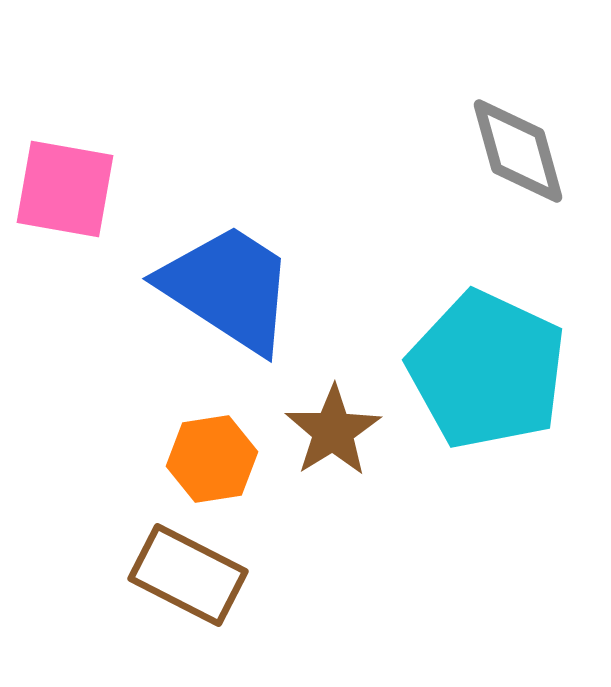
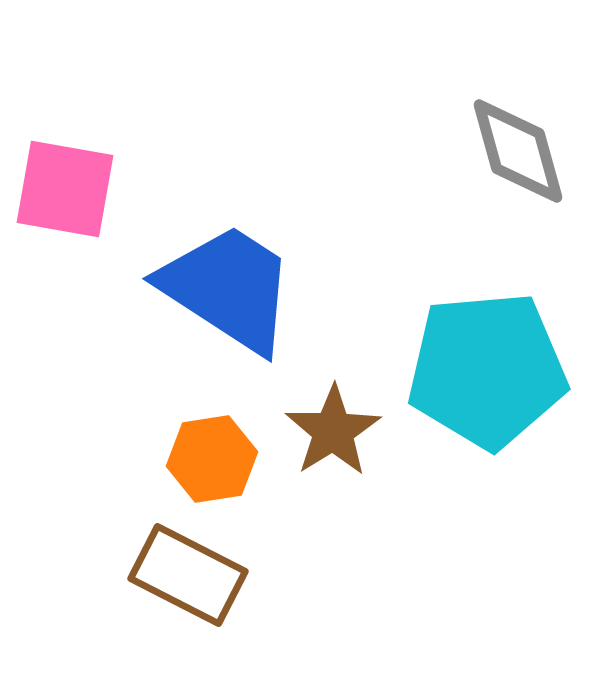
cyan pentagon: rotated 30 degrees counterclockwise
